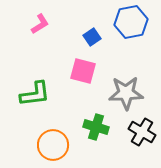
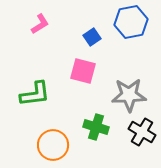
gray star: moved 3 px right, 2 px down
